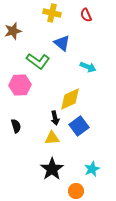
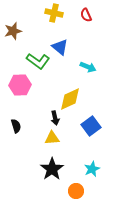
yellow cross: moved 2 px right
blue triangle: moved 2 px left, 4 px down
blue square: moved 12 px right
